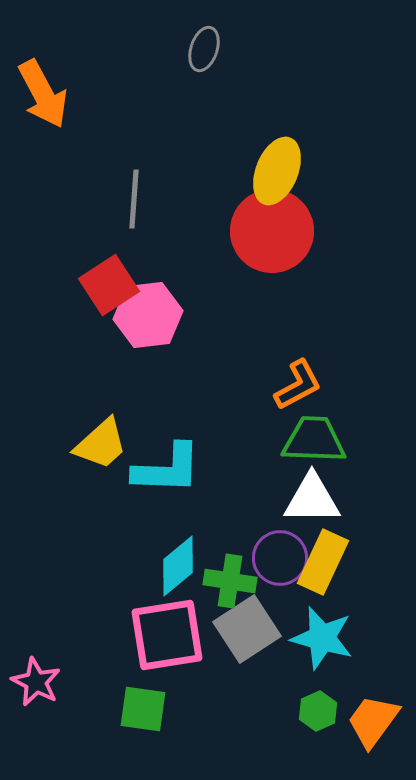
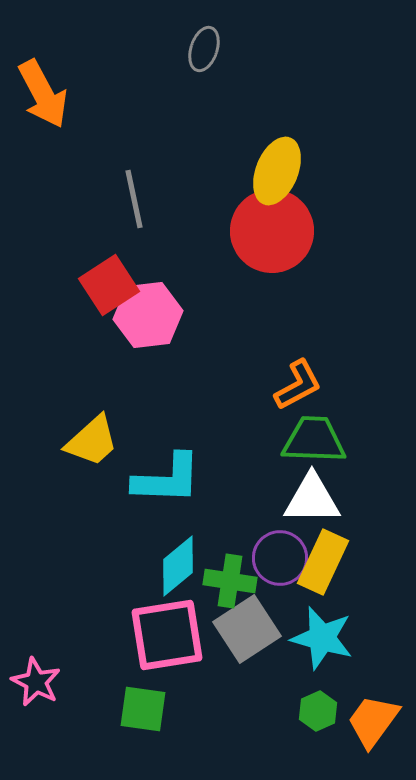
gray line: rotated 16 degrees counterclockwise
yellow trapezoid: moved 9 px left, 3 px up
cyan L-shape: moved 10 px down
